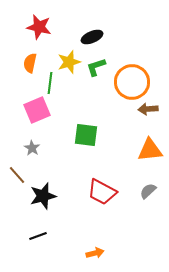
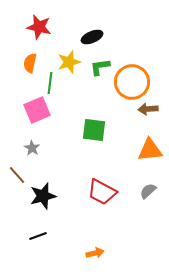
green L-shape: moved 4 px right; rotated 10 degrees clockwise
green square: moved 8 px right, 5 px up
